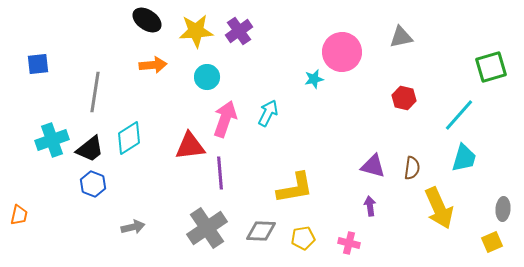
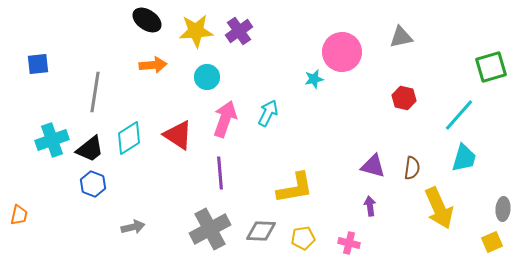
red triangle: moved 12 px left, 11 px up; rotated 40 degrees clockwise
gray cross: moved 3 px right, 1 px down; rotated 6 degrees clockwise
